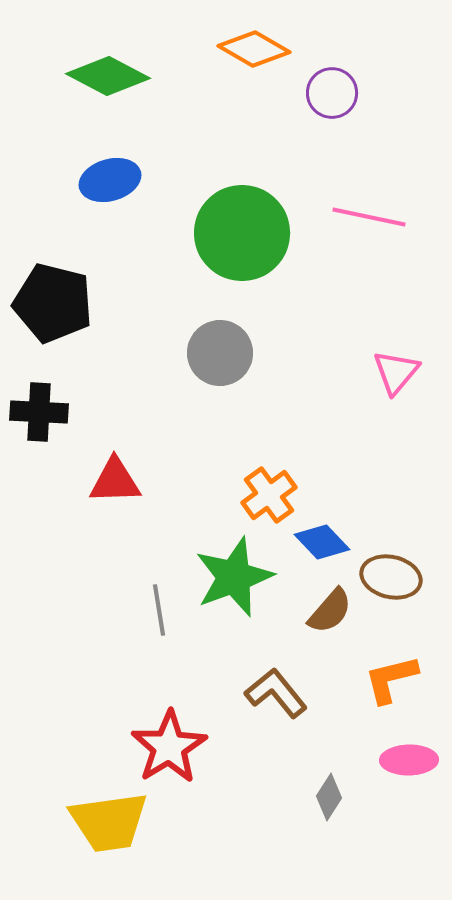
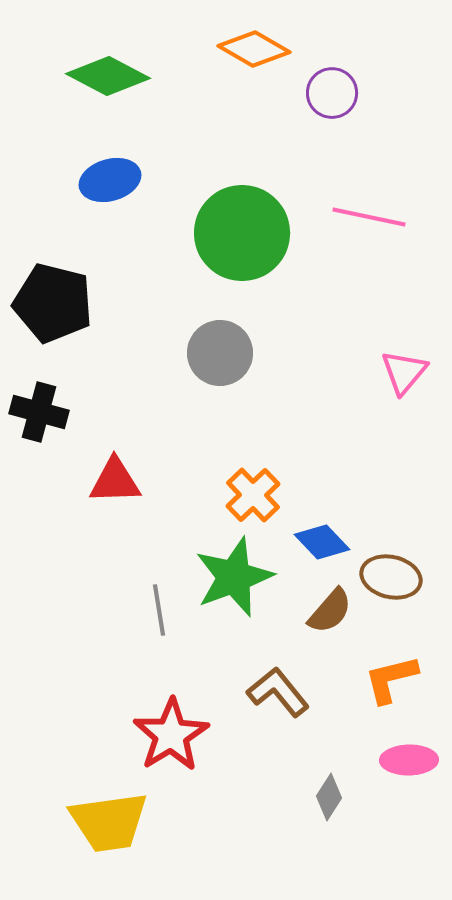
pink triangle: moved 8 px right
black cross: rotated 12 degrees clockwise
orange cross: moved 16 px left; rotated 8 degrees counterclockwise
brown L-shape: moved 2 px right, 1 px up
red star: moved 2 px right, 12 px up
